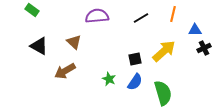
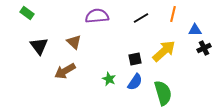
green rectangle: moved 5 px left, 3 px down
black triangle: rotated 24 degrees clockwise
